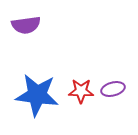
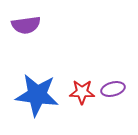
red star: moved 1 px right, 1 px down
